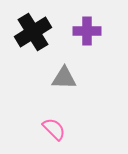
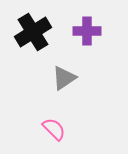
gray triangle: rotated 36 degrees counterclockwise
